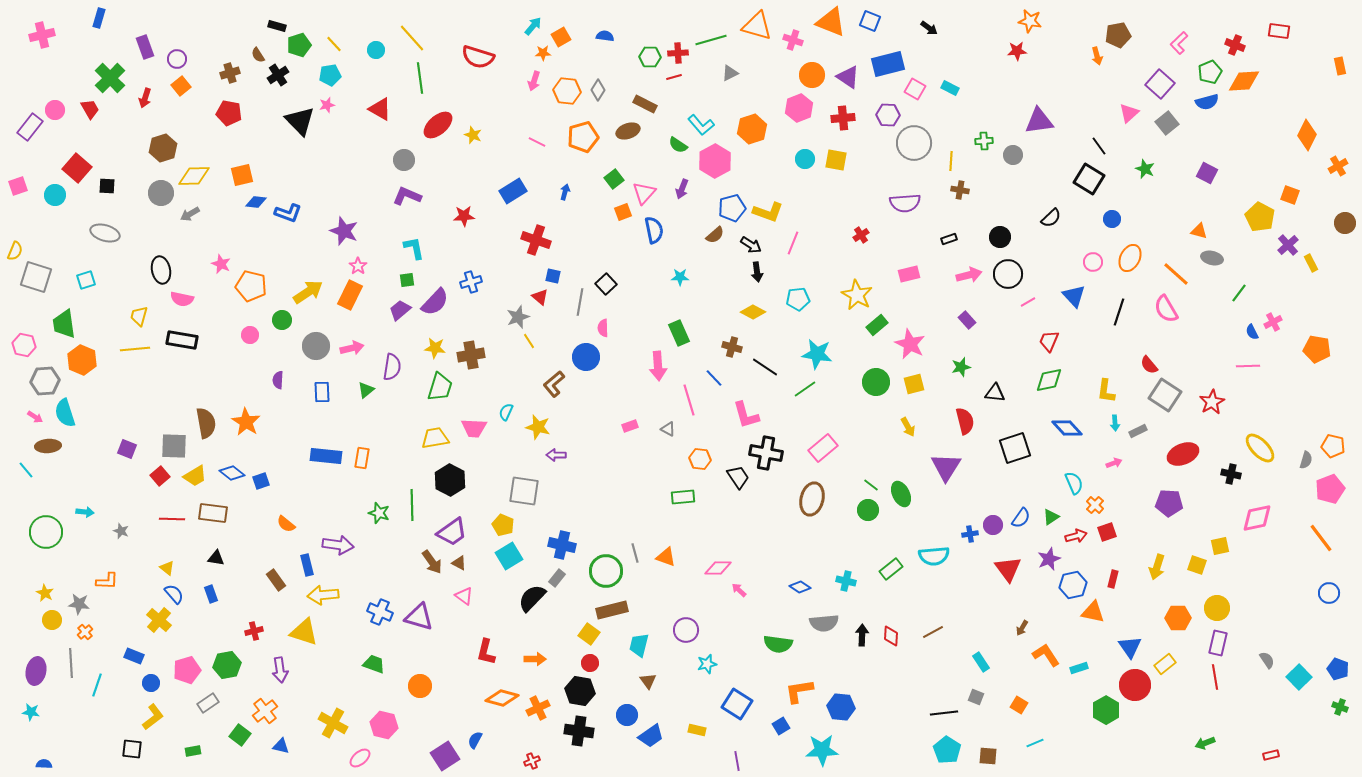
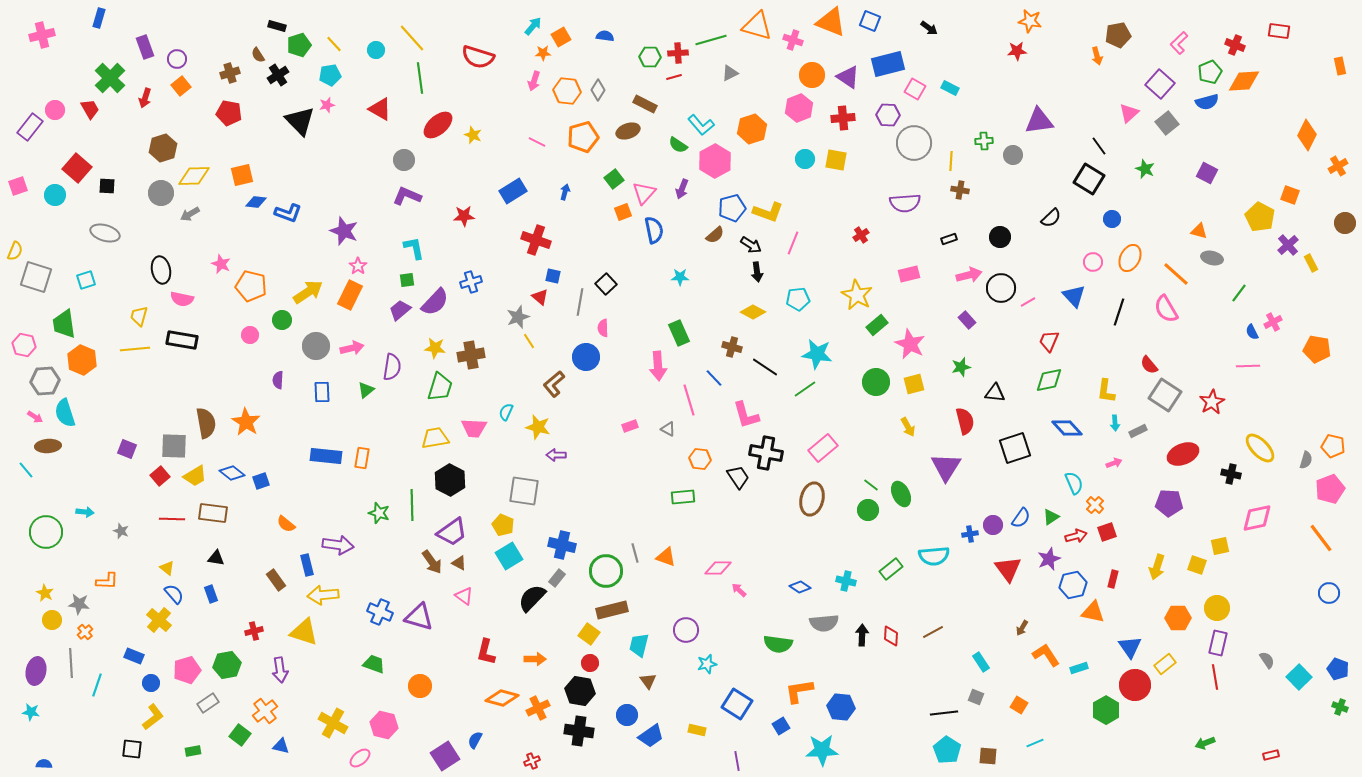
black circle at (1008, 274): moved 7 px left, 14 px down
